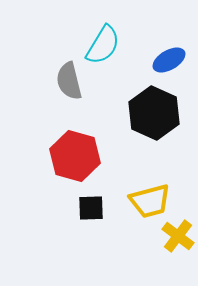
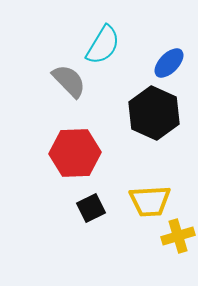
blue ellipse: moved 3 px down; rotated 16 degrees counterclockwise
gray semicircle: rotated 150 degrees clockwise
red hexagon: moved 3 px up; rotated 18 degrees counterclockwise
yellow trapezoid: rotated 12 degrees clockwise
black square: rotated 24 degrees counterclockwise
yellow cross: rotated 36 degrees clockwise
